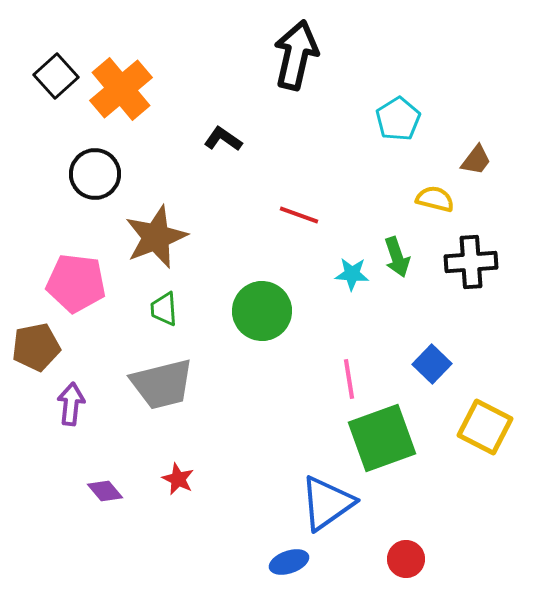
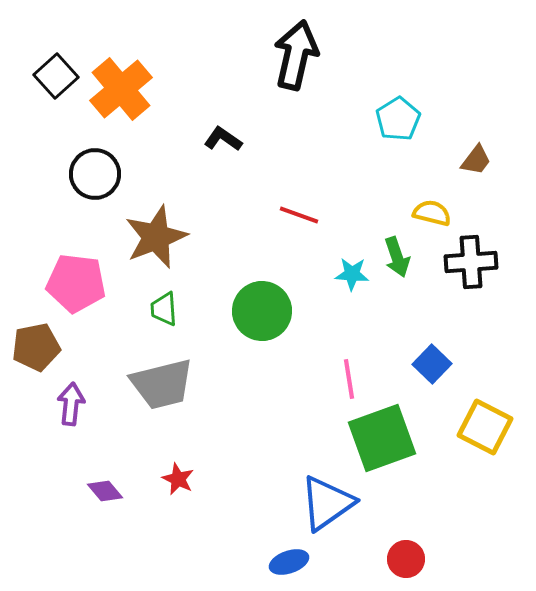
yellow semicircle: moved 3 px left, 14 px down
